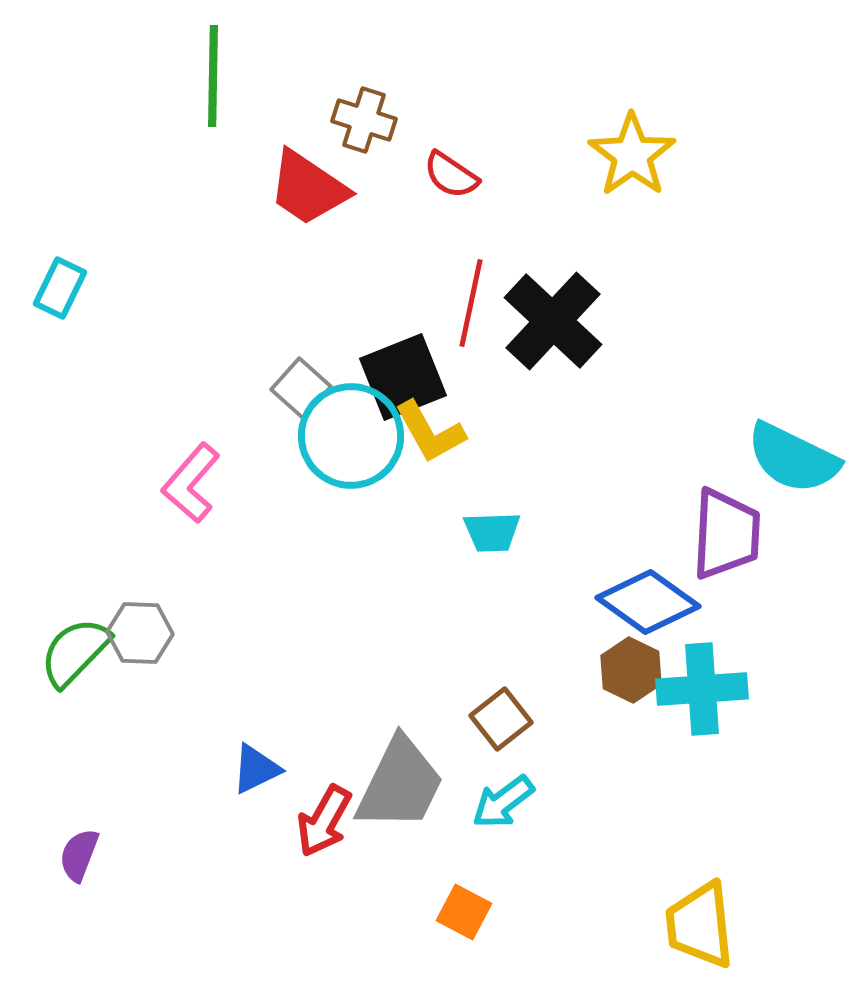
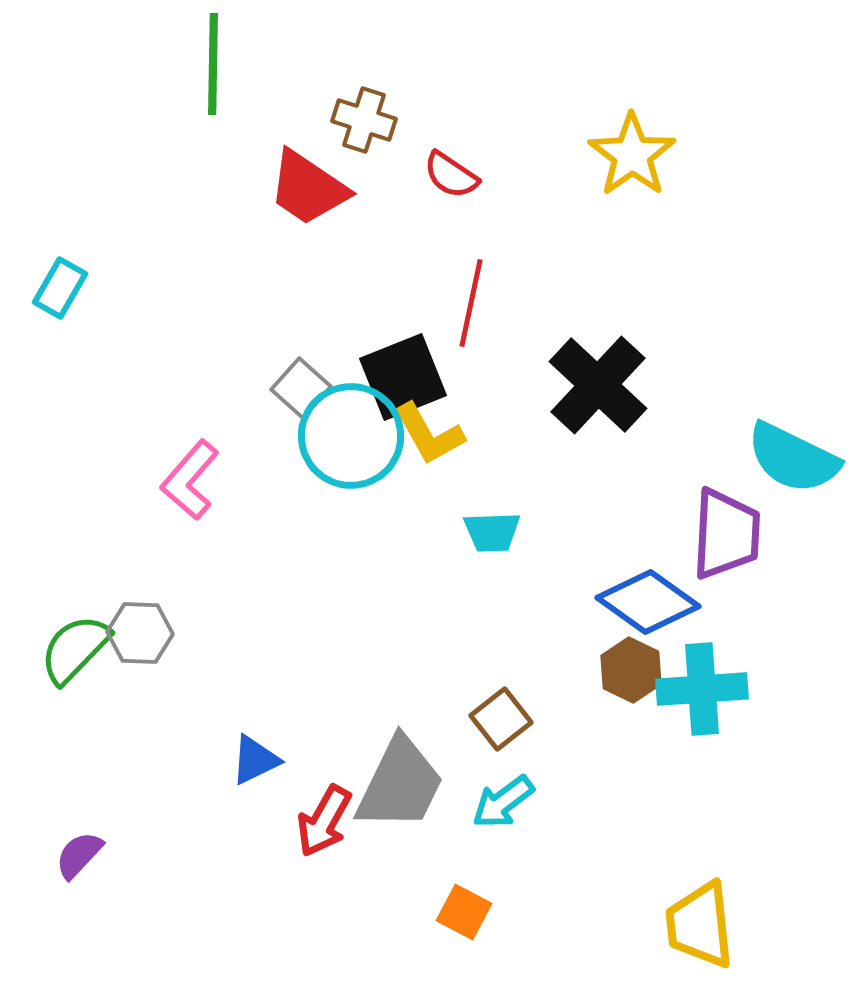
green line: moved 12 px up
cyan rectangle: rotated 4 degrees clockwise
black cross: moved 45 px right, 64 px down
yellow L-shape: moved 1 px left, 2 px down
pink L-shape: moved 1 px left, 3 px up
green semicircle: moved 3 px up
blue triangle: moved 1 px left, 9 px up
purple semicircle: rotated 22 degrees clockwise
